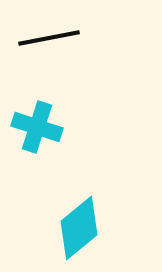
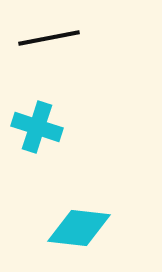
cyan diamond: rotated 46 degrees clockwise
